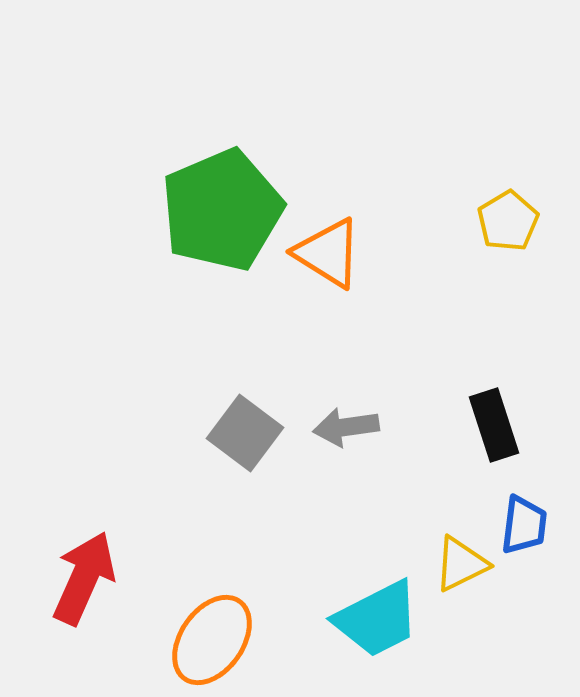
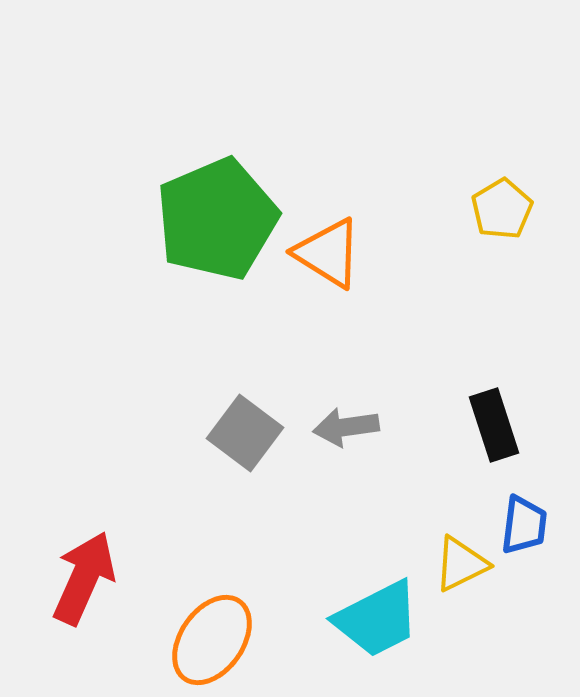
green pentagon: moved 5 px left, 9 px down
yellow pentagon: moved 6 px left, 12 px up
